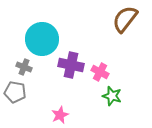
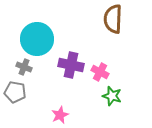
brown semicircle: moved 12 px left; rotated 36 degrees counterclockwise
cyan circle: moved 5 px left
